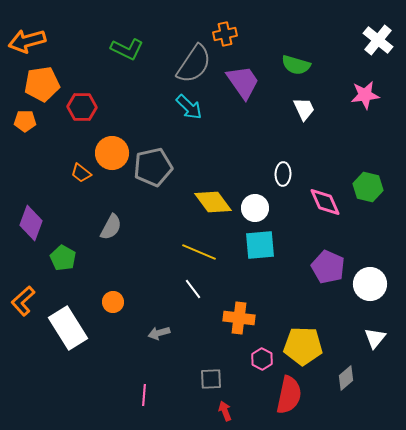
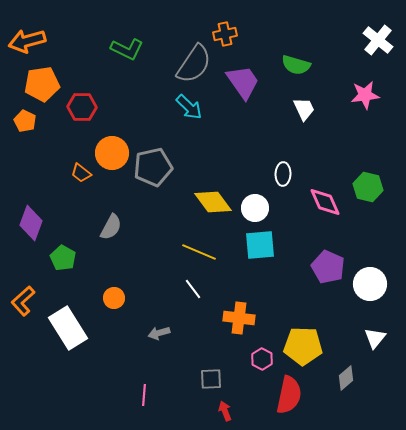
orange pentagon at (25, 121): rotated 25 degrees clockwise
orange circle at (113, 302): moved 1 px right, 4 px up
